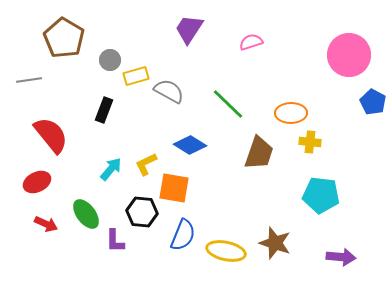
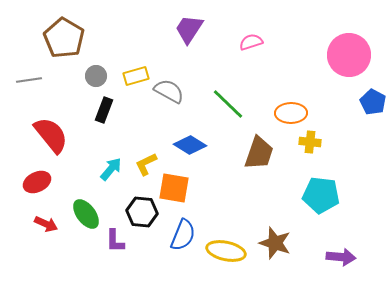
gray circle: moved 14 px left, 16 px down
